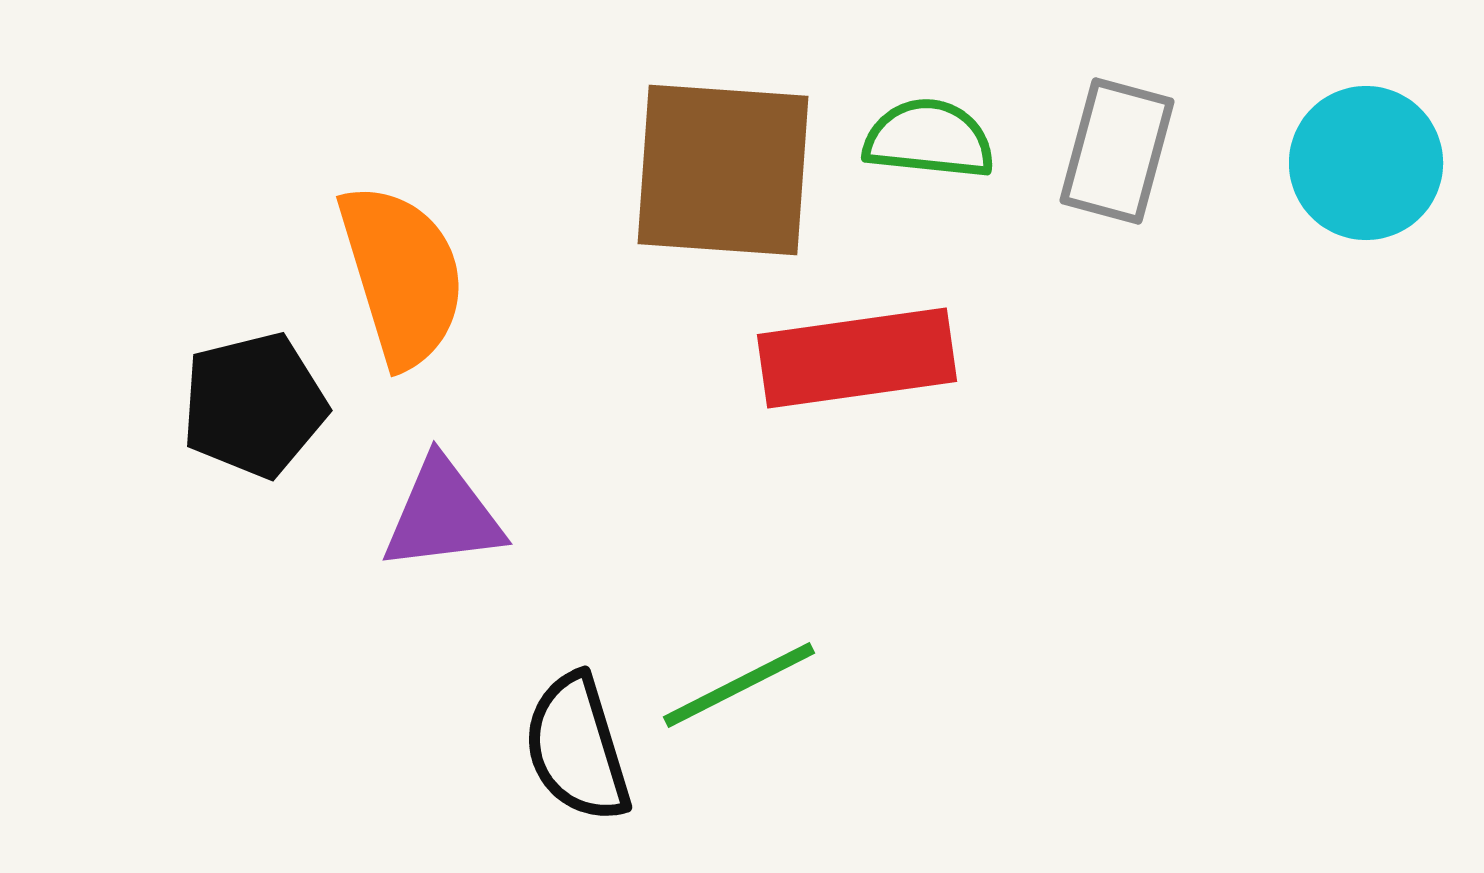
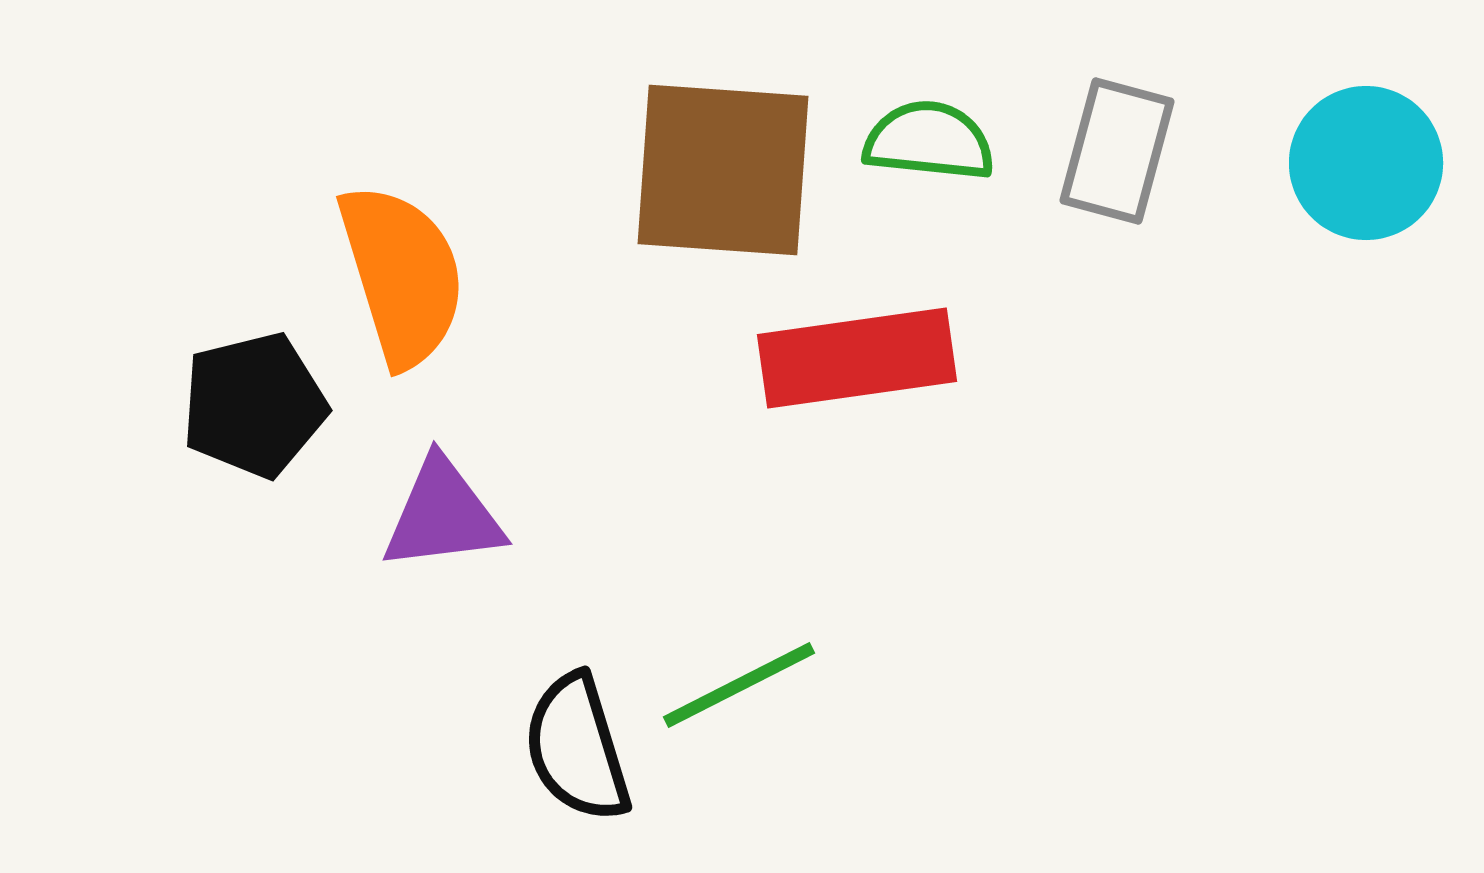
green semicircle: moved 2 px down
